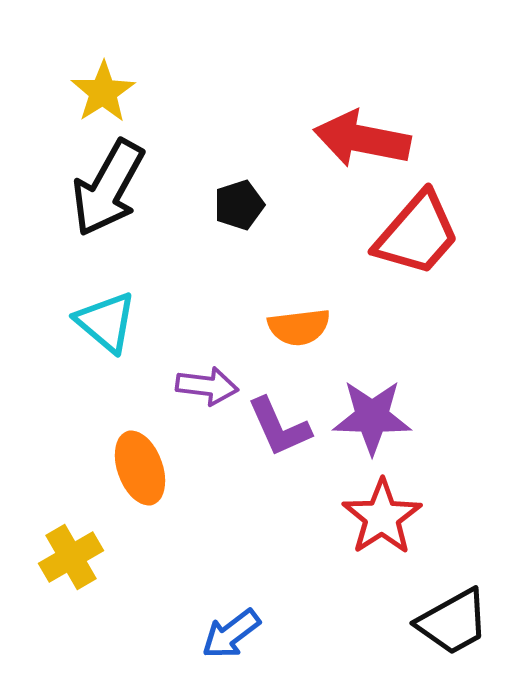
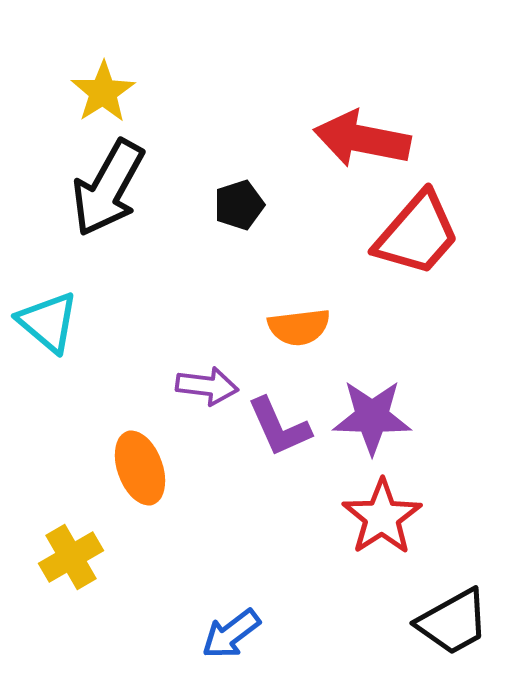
cyan triangle: moved 58 px left
